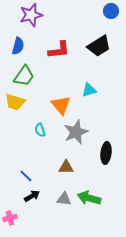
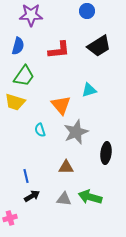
blue circle: moved 24 px left
purple star: rotated 15 degrees clockwise
blue line: rotated 32 degrees clockwise
green arrow: moved 1 px right, 1 px up
